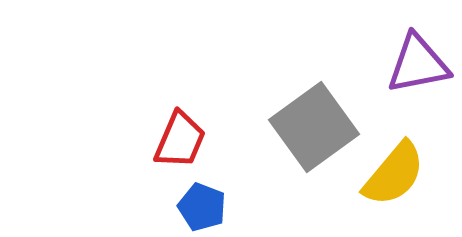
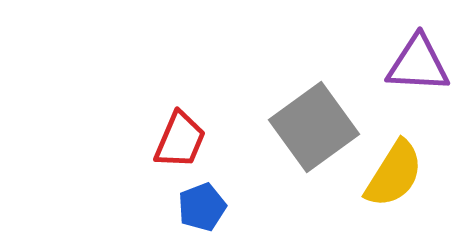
purple triangle: rotated 14 degrees clockwise
yellow semicircle: rotated 8 degrees counterclockwise
blue pentagon: rotated 30 degrees clockwise
